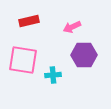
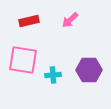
pink arrow: moved 2 px left, 7 px up; rotated 18 degrees counterclockwise
purple hexagon: moved 5 px right, 15 px down
